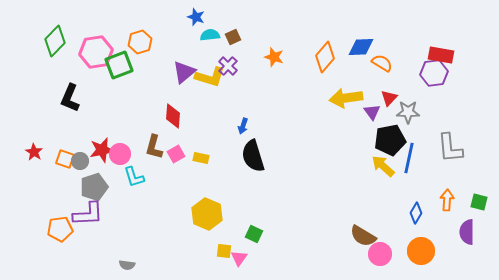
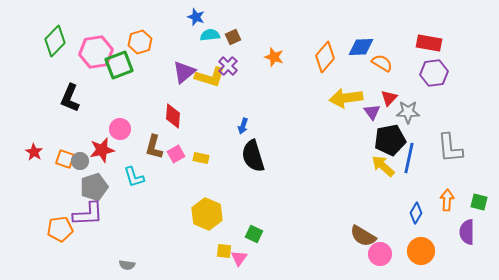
red rectangle at (441, 55): moved 12 px left, 12 px up
pink circle at (120, 154): moved 25 px up
